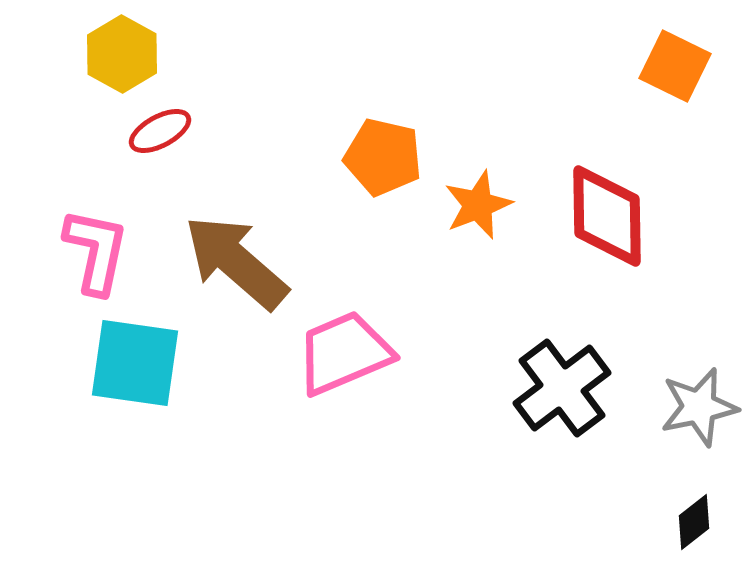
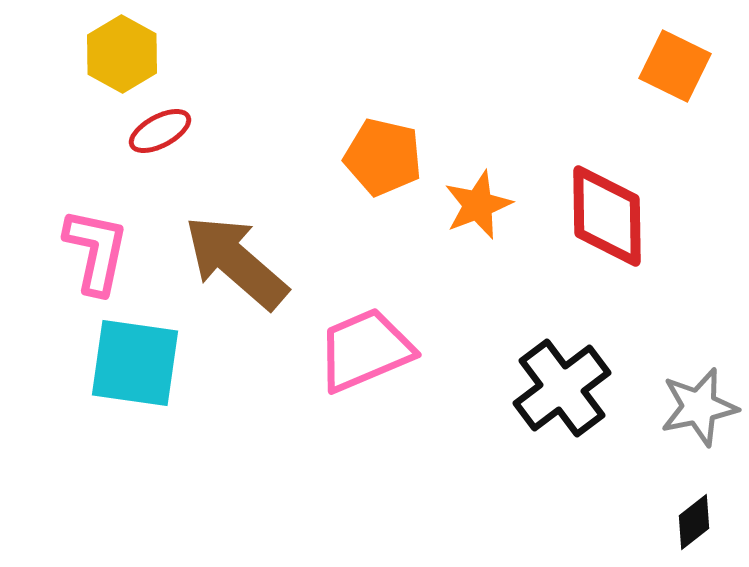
pink trapezoid: moved 21 px right, 3 px up
